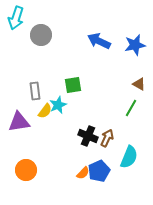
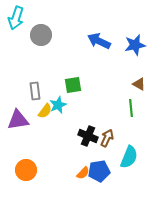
green line: rotated 36 degrees counterclockwise
purple triangle: moved 1 px left, 2 px up
blue pentagon: rotated 15 degrees clockwise
